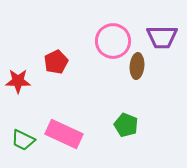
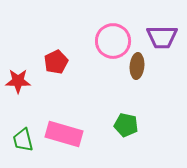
green pentagon: rotated 10 degrees counterclockwise
pink rectangle: rotated 9 degrees counterclockwise
green trapezoid: rotated 50 degrees clockwise
